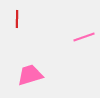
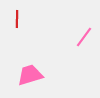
pink line: rotated 35 degrees counterclockwise
